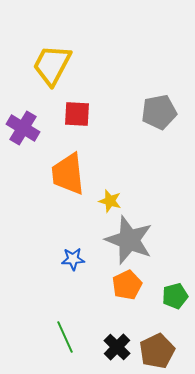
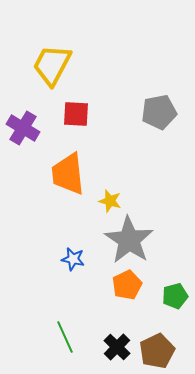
red square: moved 1 px left
gray star: rotated 12 degrees clockwise
blue star: rotated 15 degrees clockwise
